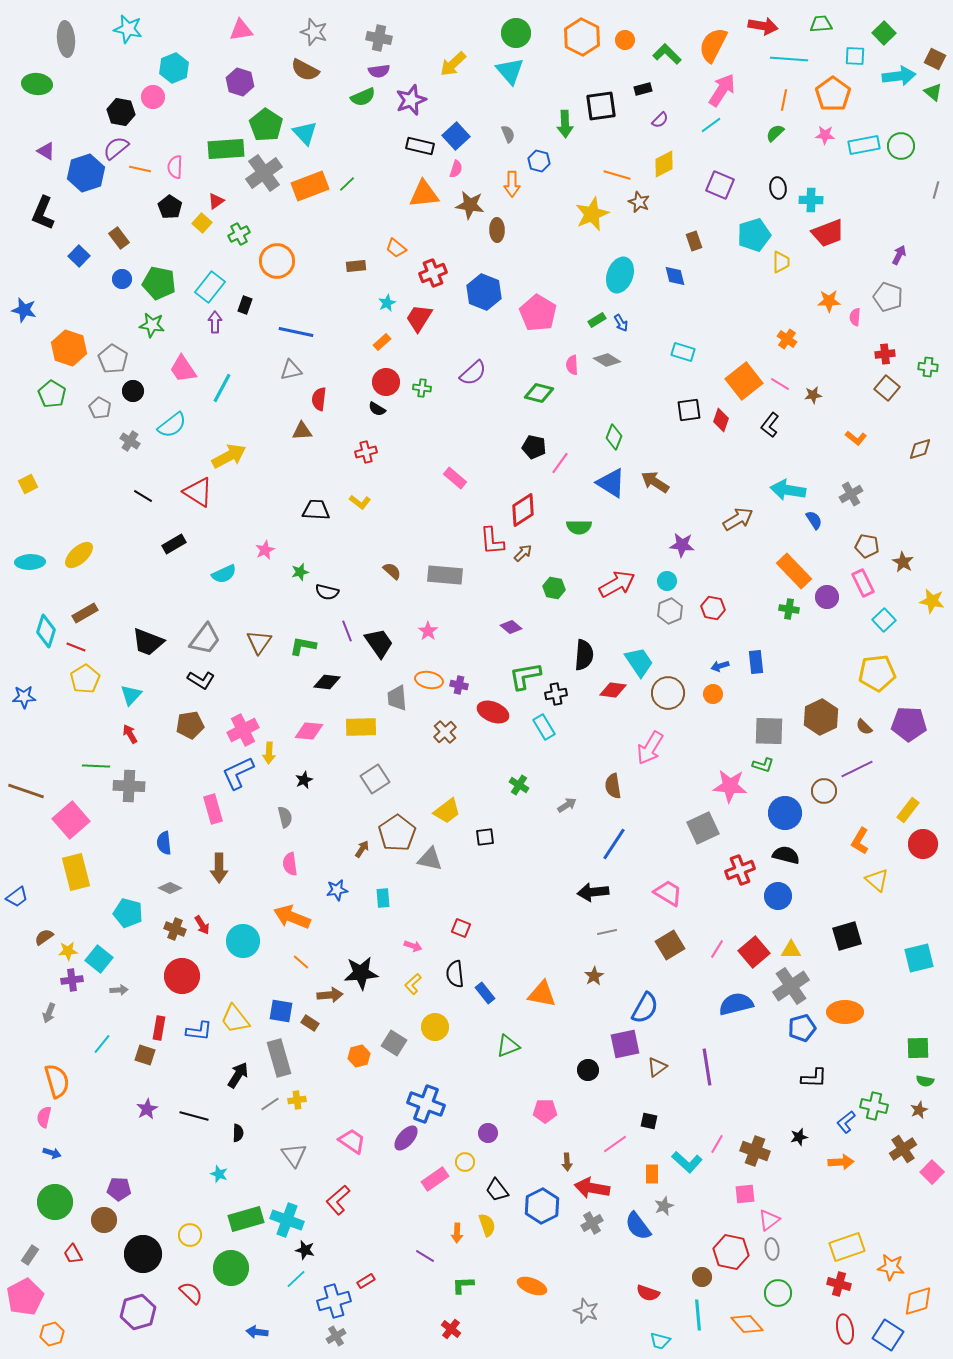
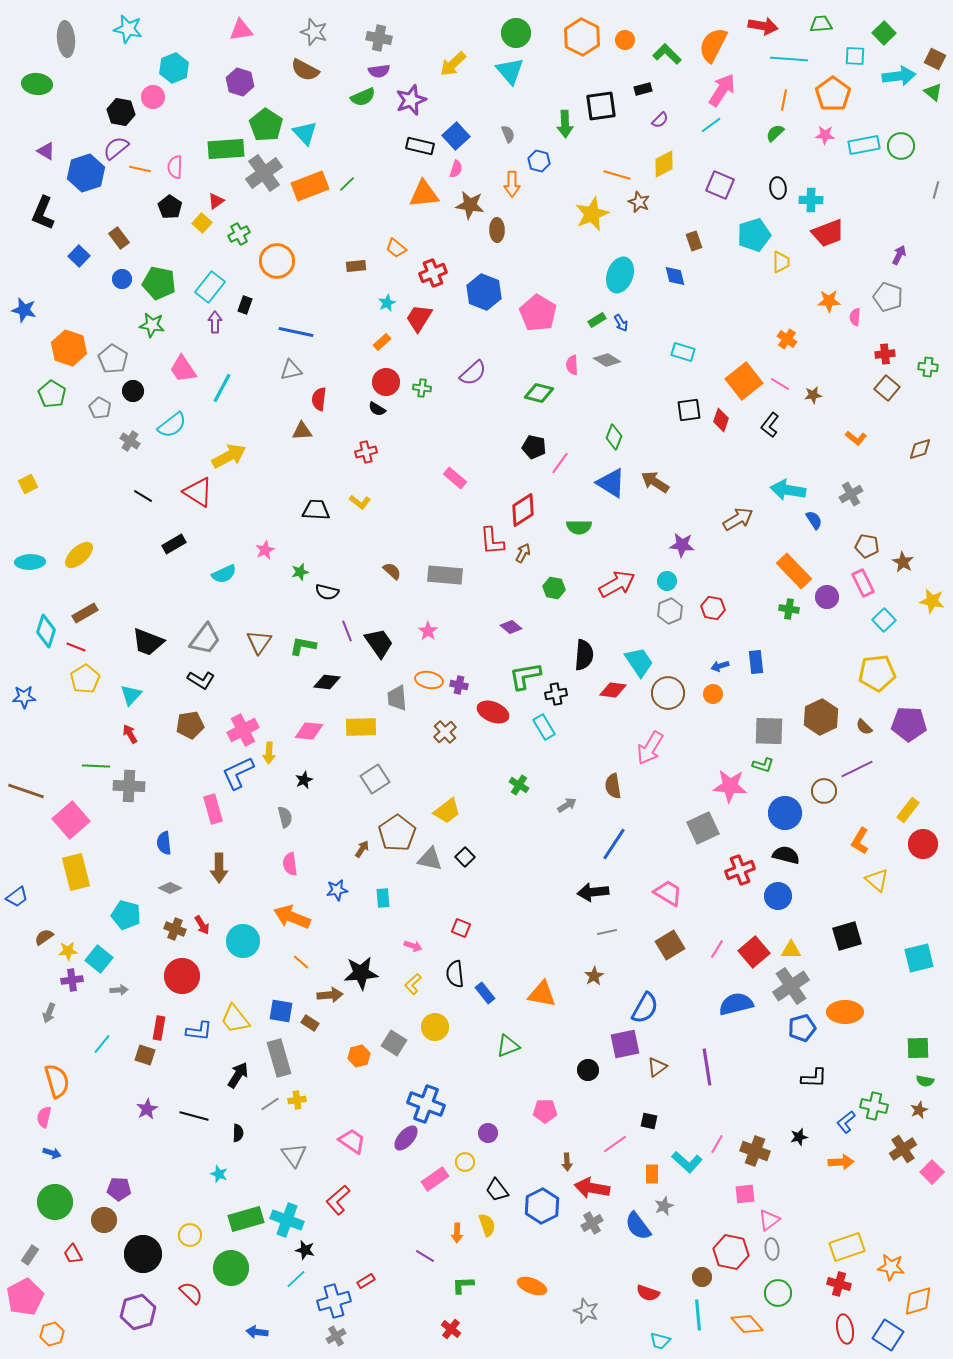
brown arrow at (523, 553): rotated 18 degrees counterclockwise
black square at (485, 837): moved 20 px left, 20 px down; rotated 36 degrees counterclockwise
cyan pentagon at (128, 913): moved 2 px left, 2 px down
